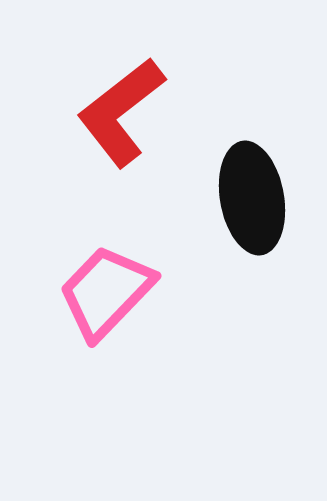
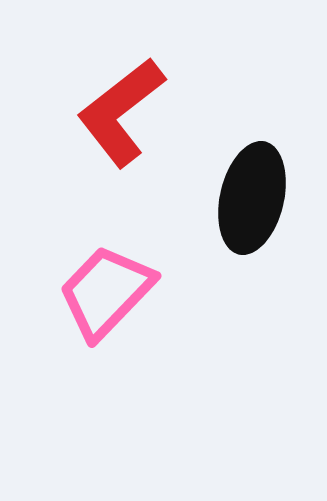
black ellipse: rotated 23 degrees clockwise
